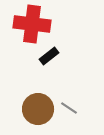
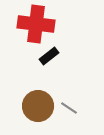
red cross: moved 4 px right
brown circle: moved 3 px up
